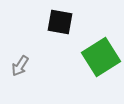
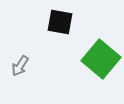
green square: moved 2 px down; rotated 18 degrees counterclockwise
